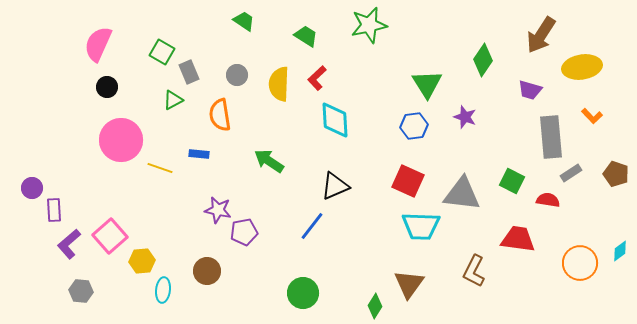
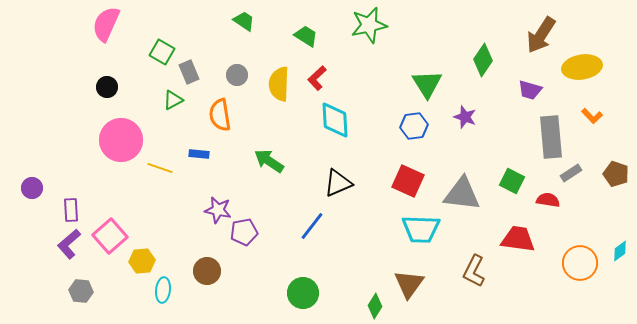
pink semicircle at (98, 44): moved 8 px right, 20 px up
black triangle at (335, 186): moved 3 px right, 3 px up
purple rectangle at (54, 210): moved 17 px right
cyan trapezoid at (421, 226): moved 3 px down
